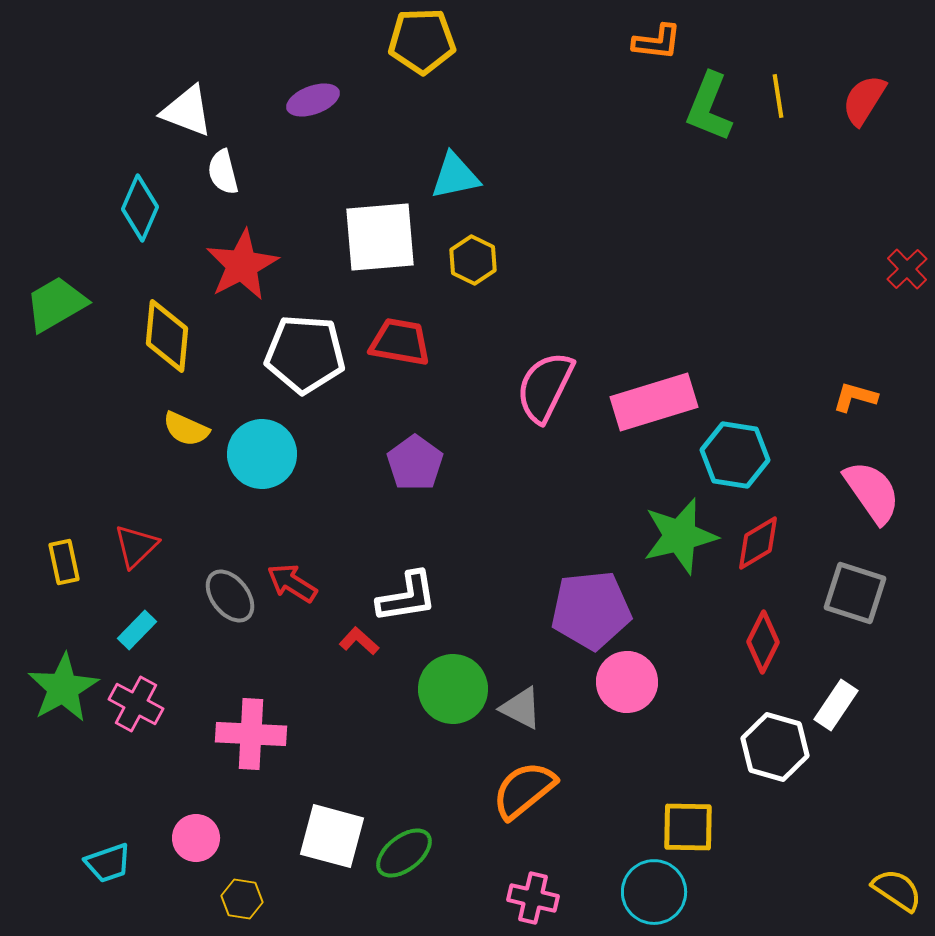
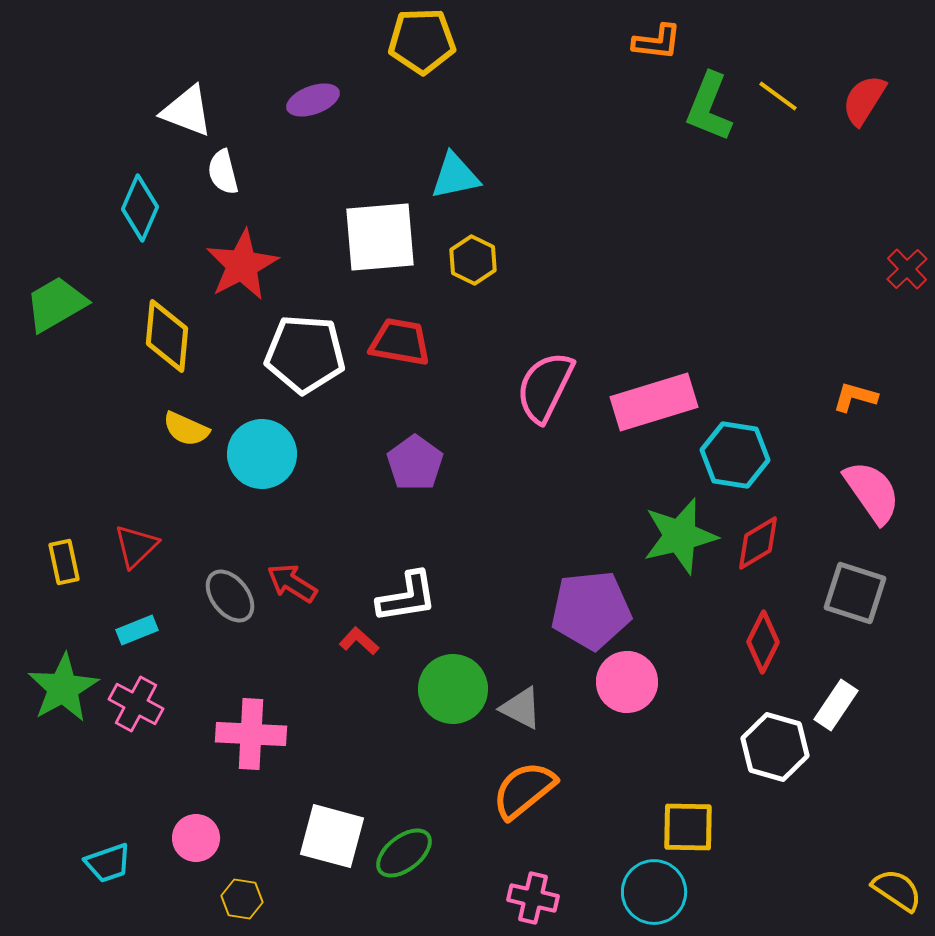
yellow line at (778, 96): rotated 45 degrees counterclockwise
cyan rectangle at (137, 630): rotated 24 degrees clockwise
